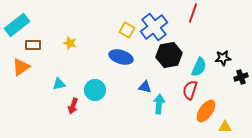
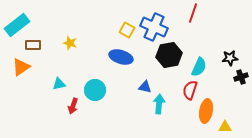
blue cross: rotated 28 degrees counterclockwise
black star: moved 7 px right
orange ellipse: rotated 25 degrees counterclockwise
